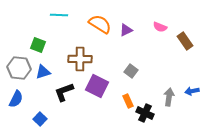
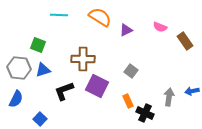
orange semicircle: moved 7 px up
brown cross: moved 3 px right
blue triangle: moved 2 px up
black L-shape: moved 1 px up
